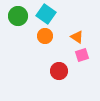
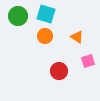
cyan square: rotated 18 degrees counterclockwise
pink square: moved 6 px right, 6 px down
